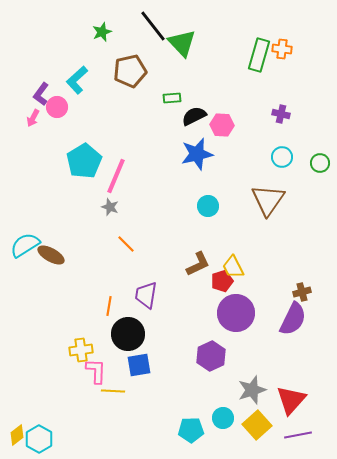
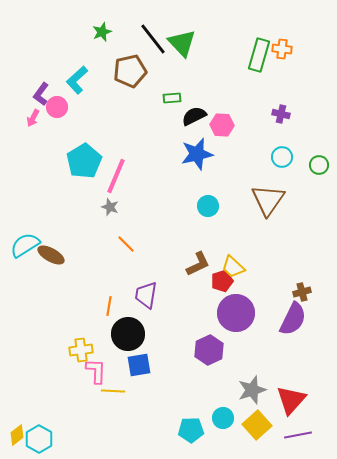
black line at (153, 26): moved 13 px down
green circle at (320, 163): moved 1 px left, 2 px down
yellow trapezoid at (233, 267): rotated 20 degrees counterclockwise
purple hexagon at (211, 356): moved 2 px left, 6 px up
